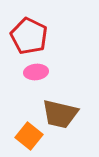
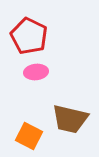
brown trapezoid: moved 10 px right, 5 px down
orange square: rotated 12 degrees counterclockwise
